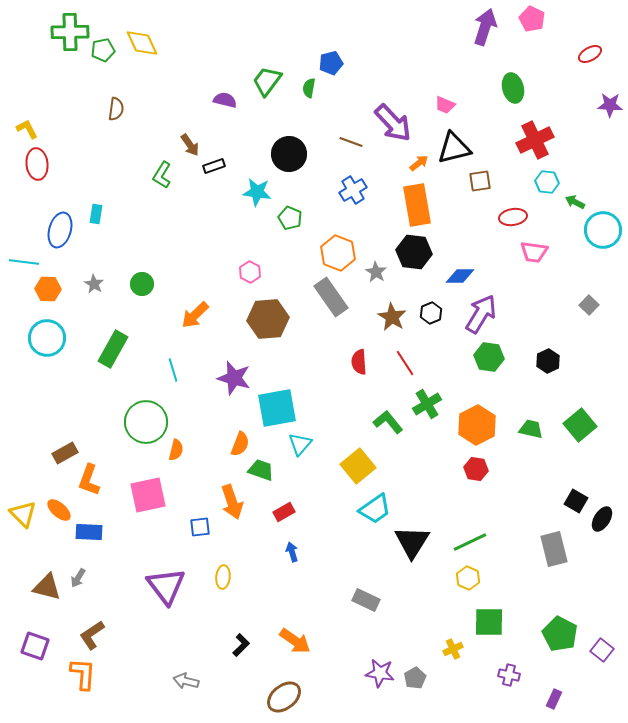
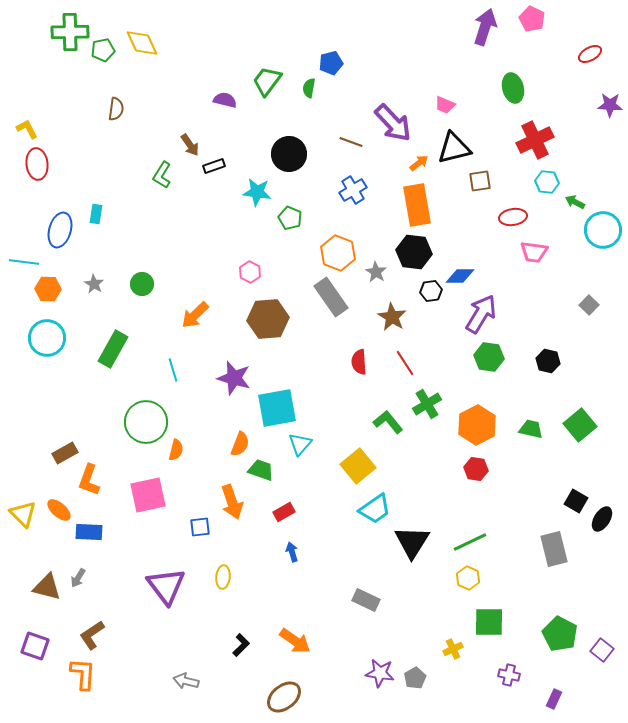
black hexagon at (431, 313): moved 22 px up; rotated 15 degrees clockwise
black hexagon at (548, 361): rotated 20 degrees counterclockwise
